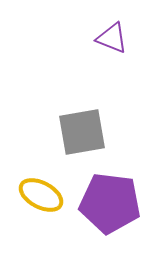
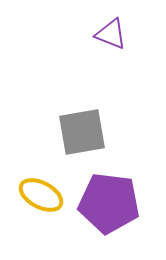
purple triangle: moved 1 px left, 4 px up
purple pentagon: moved 1 px left
